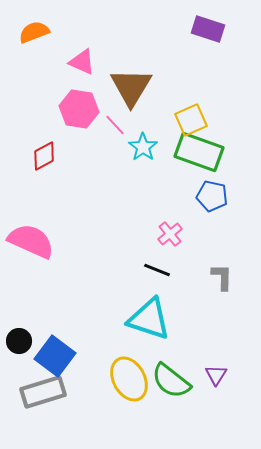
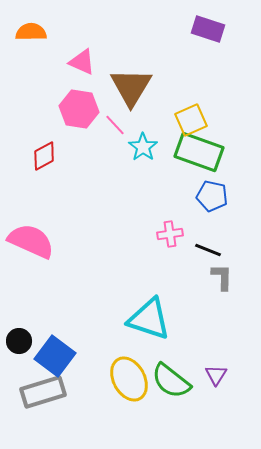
orange semicircle: moved 3 px left; rotated 20 degrees clockwise
pink cross: rotated 30 degrees clockwise
black line: moved 51 px right, 20 px up
